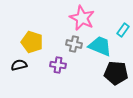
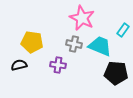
yellow pentagon: rotated 10 degrees counterclockwise
